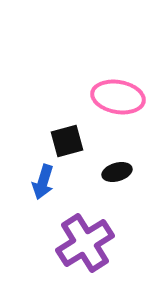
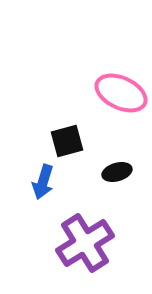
pink ellipse: moved 3 px right, 4 px up; rotated 15 degrees clockwise
